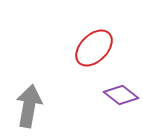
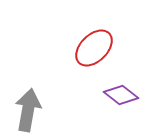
gray arrow: moved 1 px left, 4 px down
